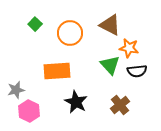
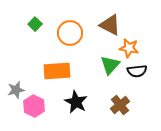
green triangle: rotated 25 degrees clockwise
pink hexagon: moved 5 px right, 5 px up
